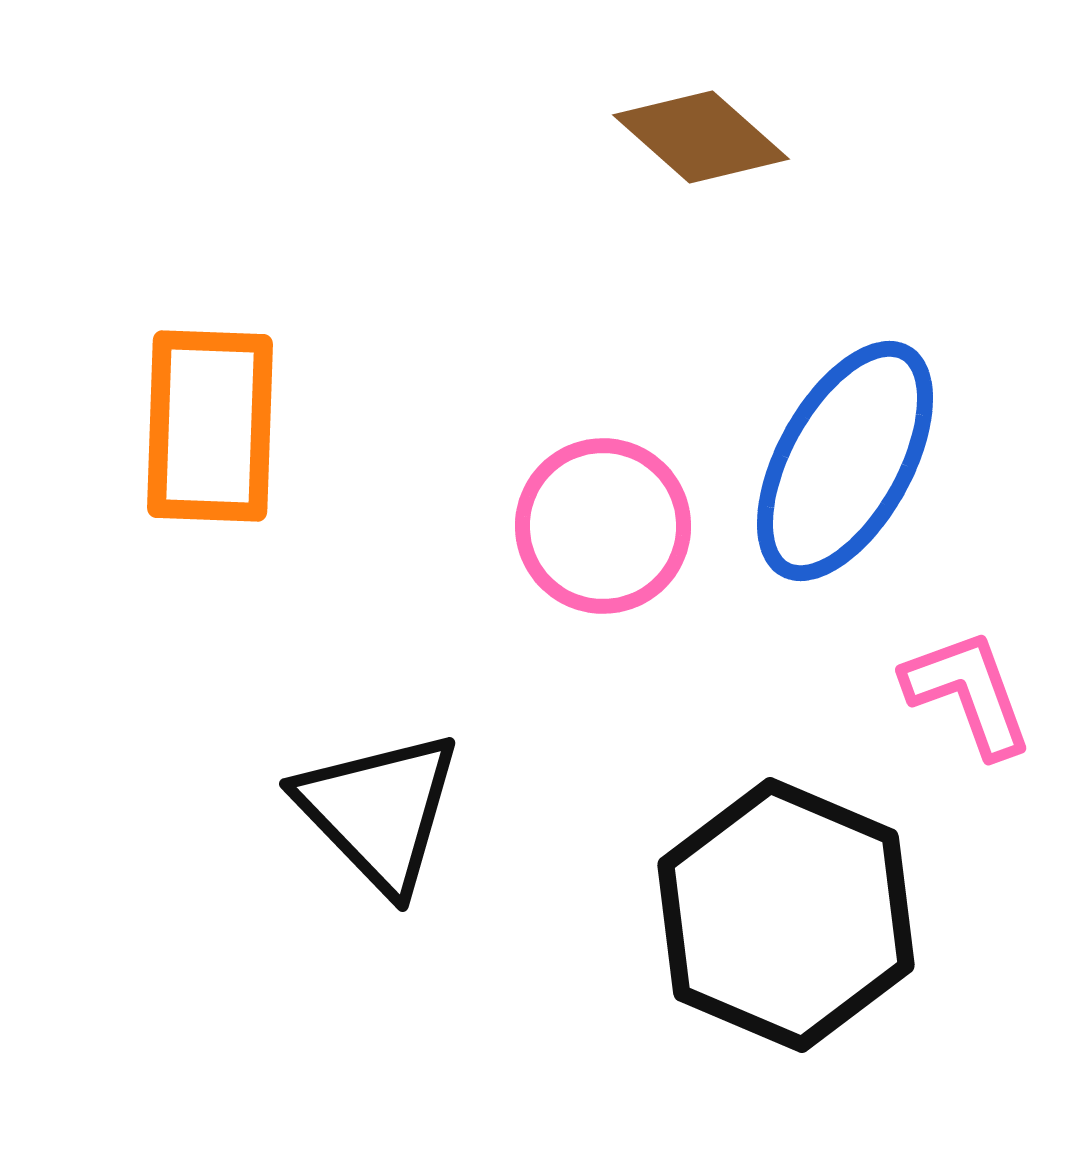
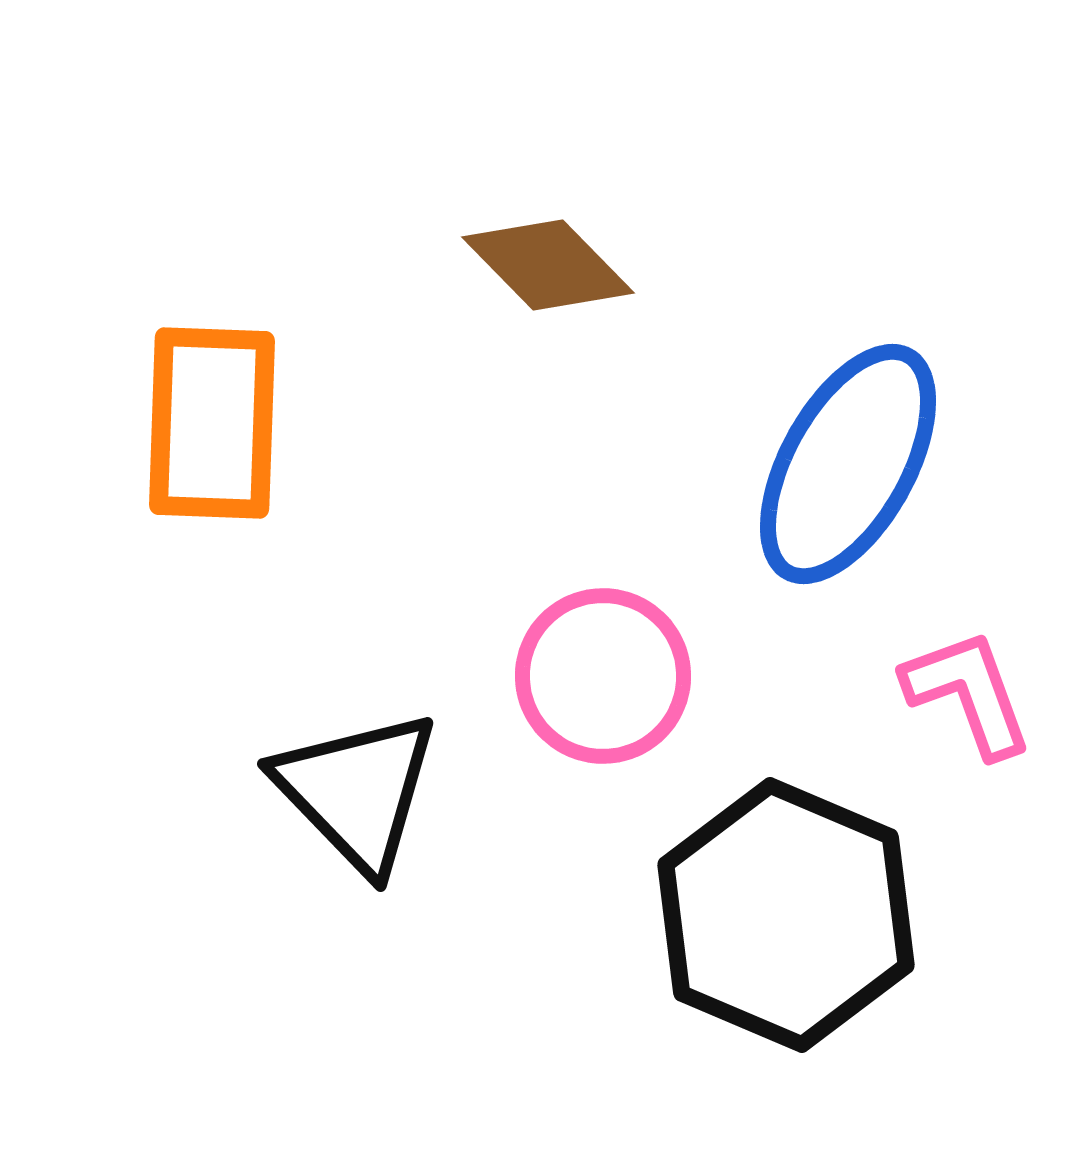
brown diamond: moved 153 px left, 128 px down; rotated 4 degrees clockwise
orange rectangle: moved 2 px right, 3 px up
blue ellipse: moved 3 px right, 3 px down
pink circle: moved 150 px down
black triangle: moved 22 px left, 20 px up
